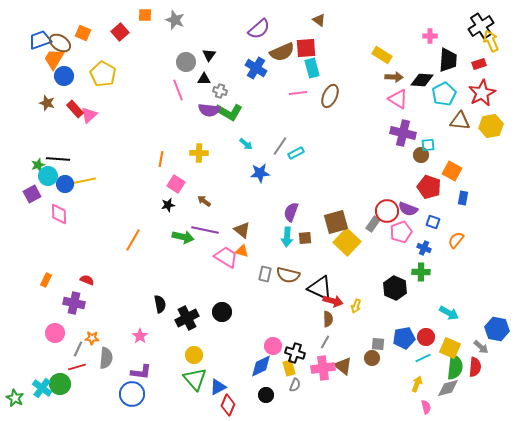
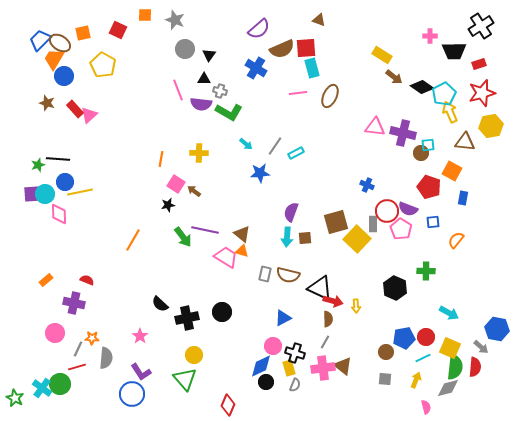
brown triangle at (319, 20): rotated 16 degrees counterclockwise
red square at (120, 32): moved 2 px left, 2 px up; rotated 24 degrees counterclockwise
orange square at (83, 33): rotated 35 degrees counterclockwise
blue trapezoid at (40, 40): rotated 25 degrees counterclockwise
yellow arrow at (491, 41): moved 41 px left, 71 px down
brown semicircle at (282, 52): moved 3 px up
black trapezoid at (448, 60): moved 6 px right, 9 px up; rotated 85 degrees clockwise
gray circle at (186, 62): moved 1 px left, 13 px up
yellow pentagon at (103, 74): moved 9 px up
brown arrow at (394, 77): rotated 36 degrees clockwise
black diamond at (422, 80): moved 7 px down; rotated 30 degrees clockwise
red star at (482, 93): rotated 12 degrees clockwise
pink triangle at (398, 99): moved 23 px left, 28 px down; rotated 25 degrees counterclockwise
purple semicircle at (209, 110): moved 8 px left, 6 px up
brown triangle at (460, 121): moved 5 px right, 21 px down
gray line at (280, 146): moved 5 px left
brown circle at (421, 155): moved 2 px up
cyan circle at (48, 176): moved 3 px left, 18 px down
yellow line at (83, 181): moved 3 px left, 11 px down
blue circle at (65, 184): moved 2 px up
purple square at (32, 194): rotated 24 degrees clockwise
brown arrow at (204, 201): moved 10 px left, 10 px up
blue square at (433, 222): rotated 24 degrees counterclockwise
gray rectangle at (373, 224): rotated 35 degrees counterclockwise
brown triangle at (242, 230): moved 4 px down
pink pentagon at (401, 232): moved 3 px up; rotated 20 degrees counterclockwise
green arrow at (183, 237): rotated 40 degrees clockwise
yellow square at (347, 242): moved 10 px right, 3 px up
blue cross at (424, 248): moved 57 px left, 63 px up
green cross at (421, 272): moved 5 px right, 1 px up
orange rectangle at (46, 280): rotated 24 degrees clockwise
black semicircle at (160, 304): rotated 144 degrees clockwise
yellow arrow at (356, 306): rotated 24 degrees counterclockwise
black cross at (187, 318): rotated 15 degrees clockwise
gray square at (378, 344): moved 7 px right, 35 px down
brown circle at (372, 358): moved 14 px right, 6 px up
purple L-shape at (141, 372): rotated 50 degrees clockwise
green triangle at (195, 379): moved 10 px left
yellow arrow at (417, 384): moved 1 px left, 4 px up
blue triangle at (218, 387): moved 65 px right, 69 px up
black circle at (266, 395): moved 13 px up
